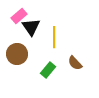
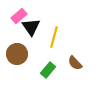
yellow line: rotated 15 degrees clockwise
